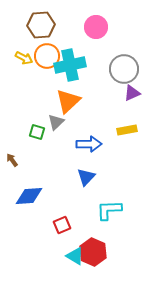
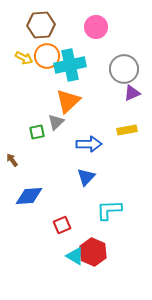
green square: rotated 28 degrees counterclockwise
